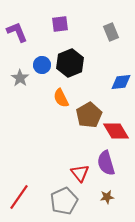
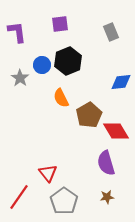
purple L-shape: rotated 15 degrees clockwise
black hexagon: moved 2 px left, 2 px up
red triangle: moved 32 px left
gray pentagon: rotated 12 degrees counterclockwise
